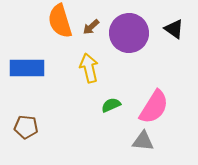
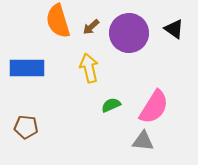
orange semicircle: moved 2 px left
